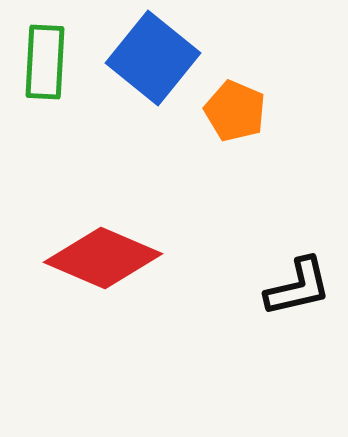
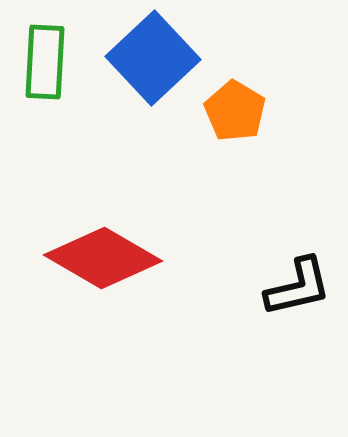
blue square: rotated 8 degrees clockwise
orange pentagon: rotated 8 degrees clockwise
red diamond: rotated 7 degrees clockwise
